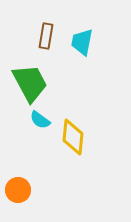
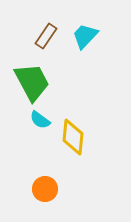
brown rectangle: rotated 25 degrees clockwise
cyan trapezoid: moved 3 px right, 6 px up; rotated 32 degrees clockwise
green trapezoid: moved 2 px right, 1 px up
orange circle: moved 27 px right, 1 px up
